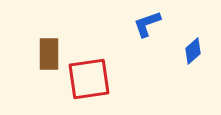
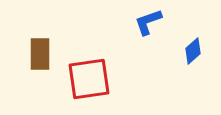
blue L-shape: moved 1 px right, 2 px up
brown rectangle: moved 9 px left
